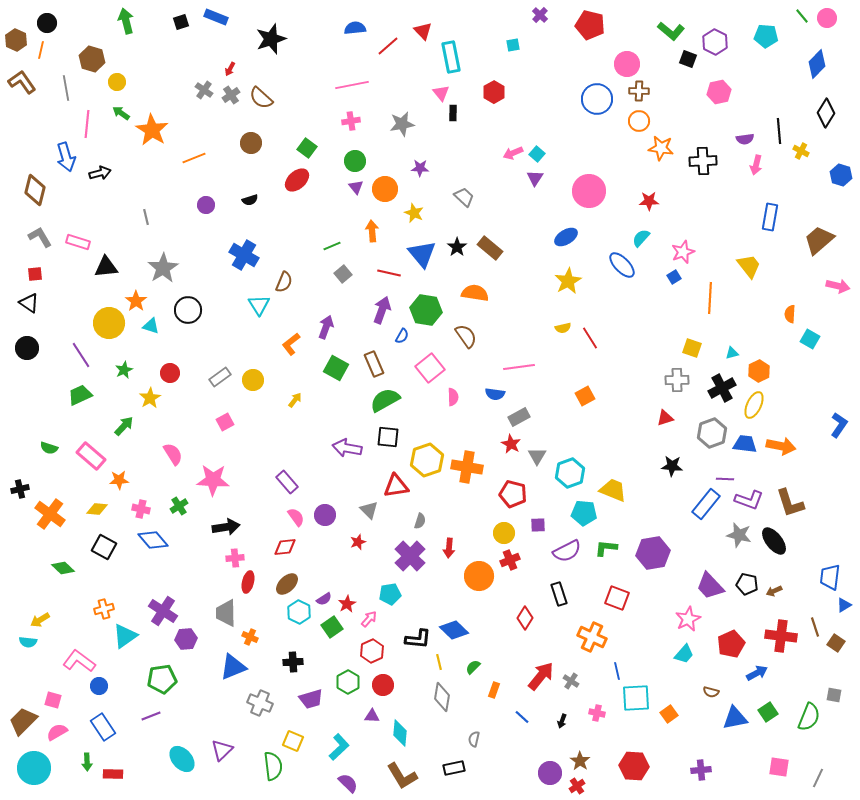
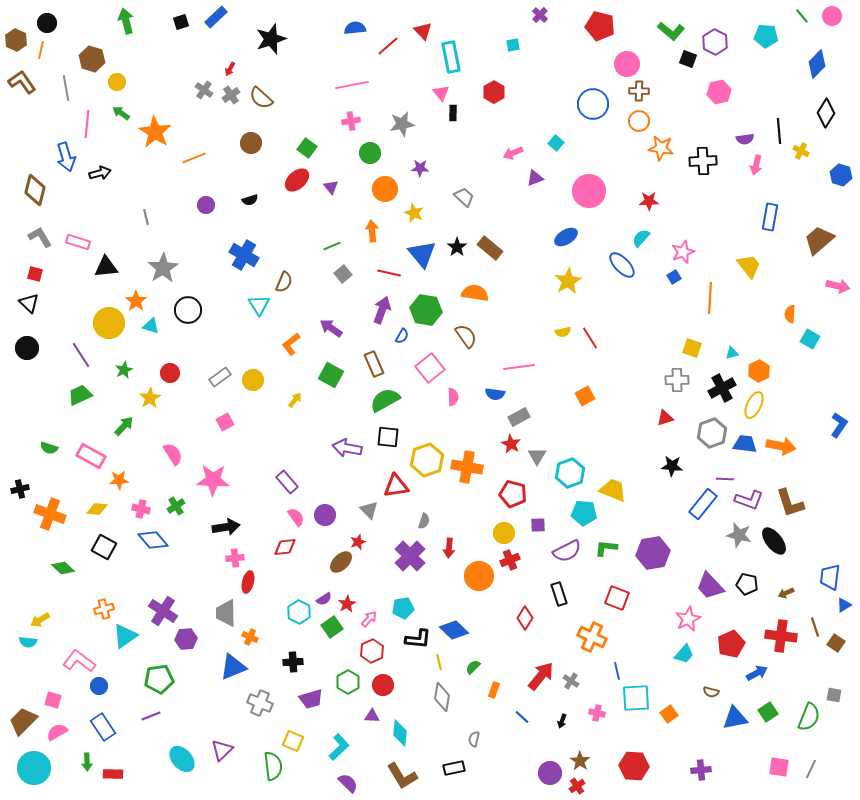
blue rectangle at (216, 17): rotated 65 degrees counterclockwise
pink circle at (827, 18): moved 5 px right, 2 px up
red pentagon at (590, 25): moved 10 px right, 1 px down
blue circle at (597, 99): moved 4 px left, 5 px down
orange star at (152, 130): moved 3 px right, 2 px down
cyan square at (537, 154): moved 19 px right, 11 px up
green circle at (355, 161): moved 15 px right, 8 px up
purple triangle at (535, 178): rotated 36 degrees clockwise
purple triangle at (356, 187): moved 25 px left
red square at (35, 274): rotated 21 degrees clockwise
black triangle at (29, 303): rotated 10 degrees clockwise
purple arrow at (326, 327): moved 5 px right, 1 px down; rotated 75 degrees counterclockwise
yellow semicircle at (563, 328): moved 4 px down
green square at (336, 368): moved 5 px left, 7 px down
pink rectangle at (91, 456): rotated 12 degrees counterclockwise
blue rectangle at (706, 504): moved 3 px left
green cross at (179, 506): moved 3 px left
orange cross at (50, 514): rotated 16 degrees counterclockwise
gray semicircle at (420, 521): moved 4 px right
brown ellipse at (287, 584): moved 54 px right, 22 px up
brown arrow at (774, 591): moved 12 px right, 2 px down
cyan pentagon at (390, 594): moved 13 px right, 14 px down
green pentagon at (162, 679): moved 3 px left
gray line at (818, 778): moved 7 px left, 9 px up
